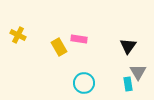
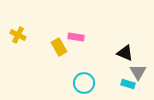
pink rectangle: moved 3 px left, 2 px up
black triangle: moved 3 px left, 7 px down; rotated 42 degrees counterclockwise
cyan rectangle: rotated 64 degrees counterclockwise
